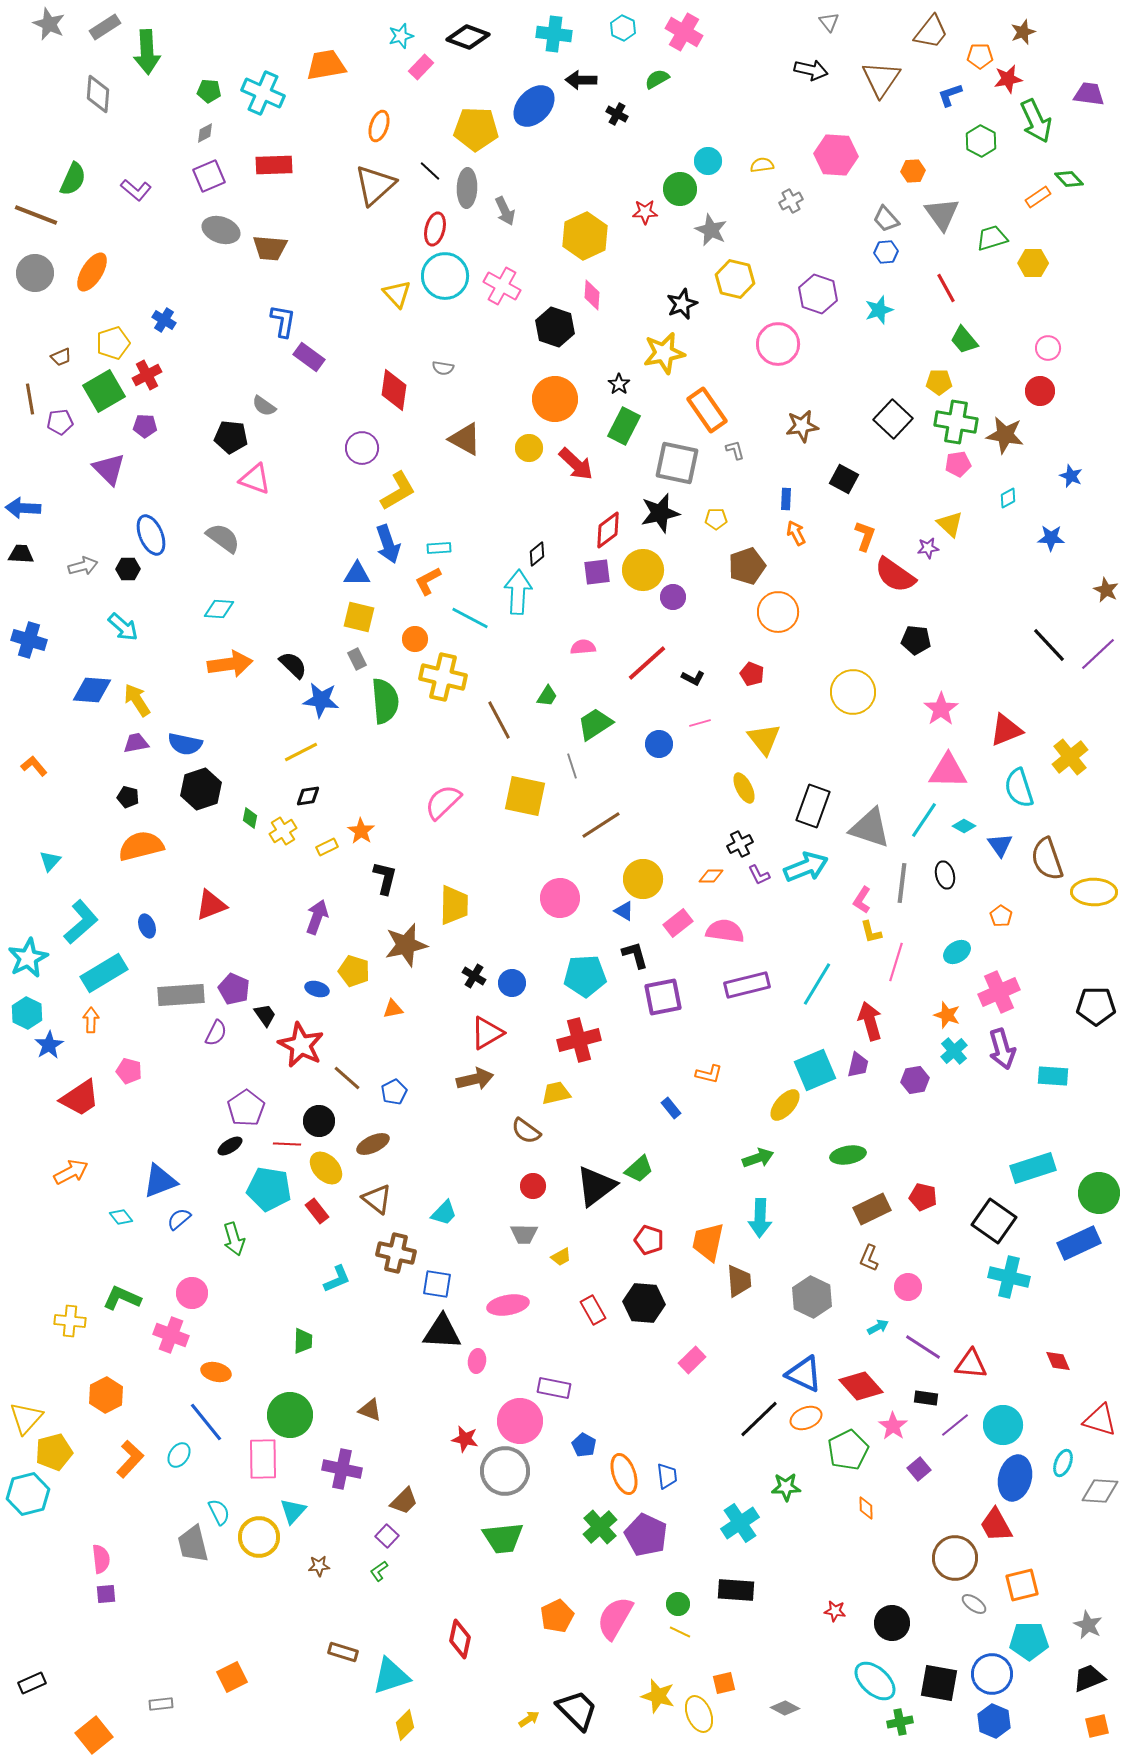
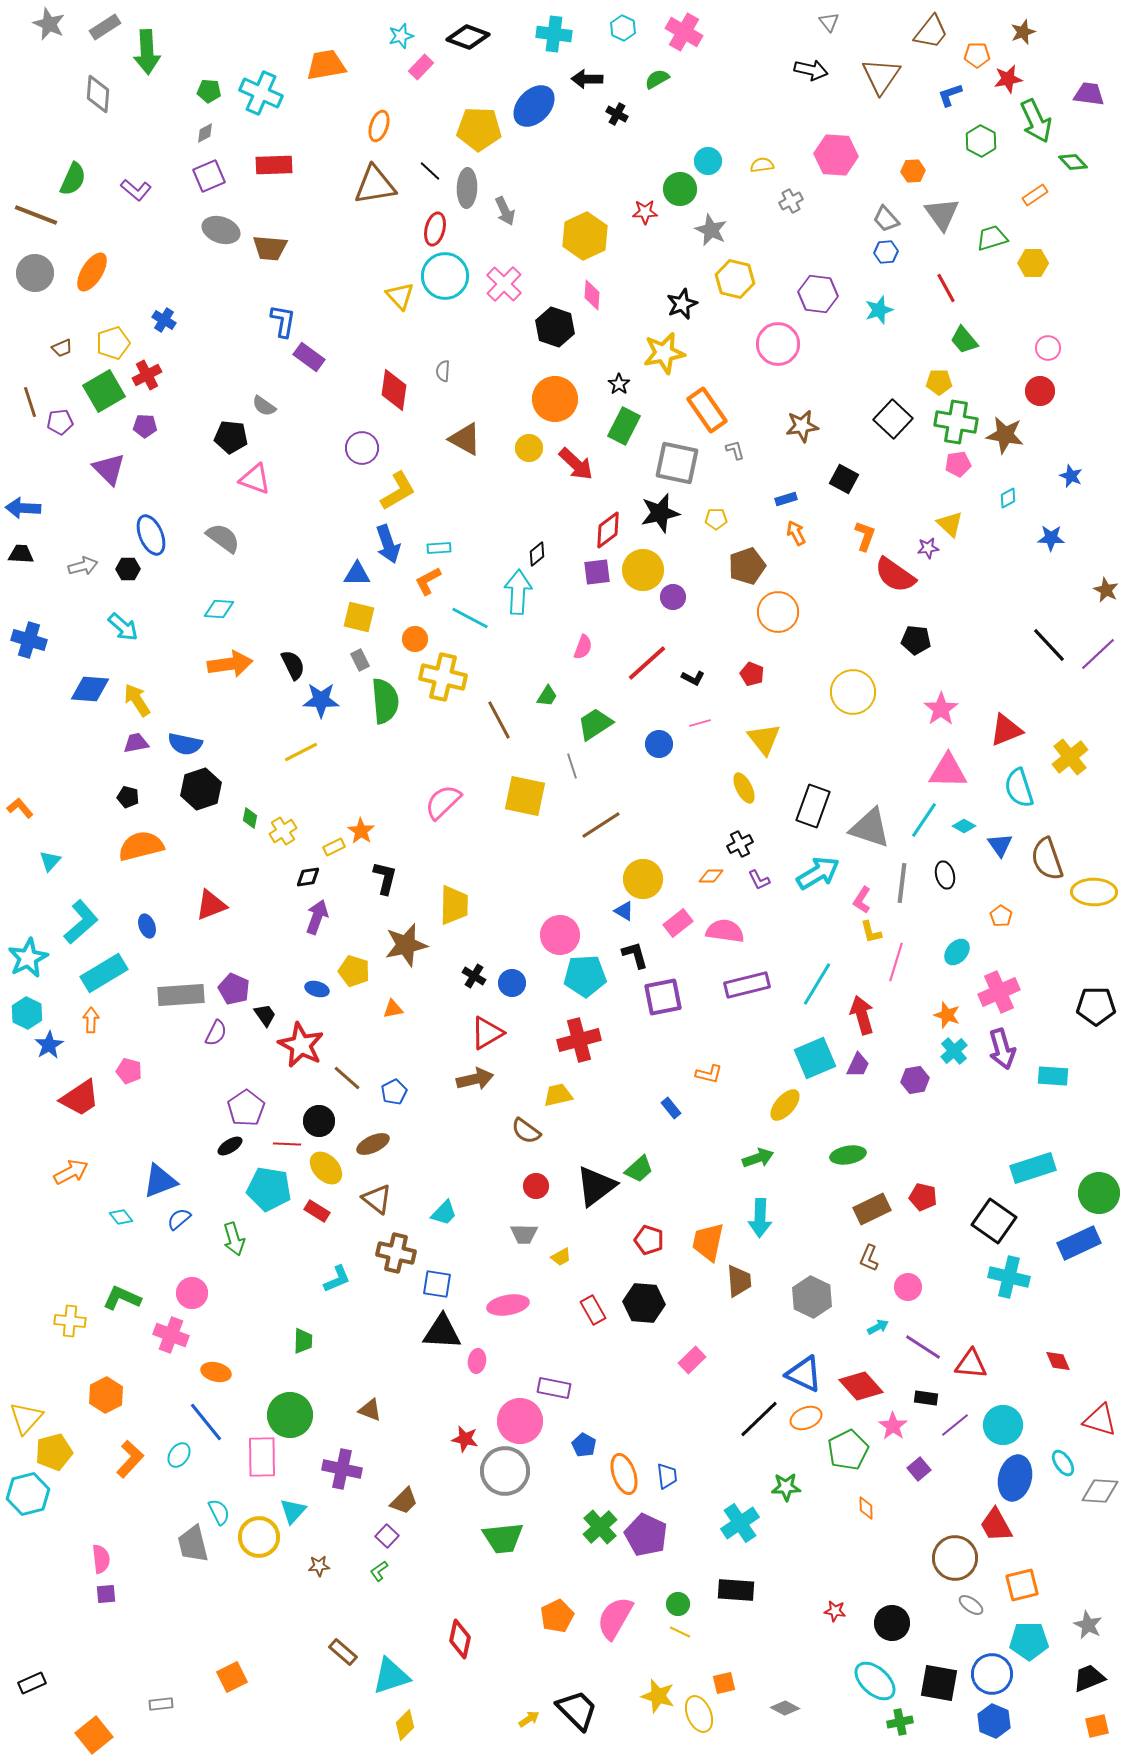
orange pentagon at (980, 56): moved 3 px left, 1 px up
brown triangle at (881, 79): moved 3 px up
black arrow at (581, 80): moved 6 px right, 1 px up
cyan cross at (263, 93): moved 2 px left
yellow pentagon at (476, 129): moved 3 px right
green diamond at (1069, 179): moved 4 px right, 17 px up
brown triangle at (375, 185): rotated 33 degrees clockwise
orange rectangle at (1038, 197): moved 3 px left, 2 px up
pink cross at (502, 286): moved 2 px right, 2 px up; rotated 15 degrees clockwise
yellow triangle at (397, 294): moved 3 px right, 2 px down
purple hexagon at (818, 294): rotated 12 degrees counterclockwise
brown trapezoid at (61, 357): moved 1 px right, 9 px up
gray semicircle at (443, 368): moved 3 px down; rotated 85 degrees clockwise
brown line at (30, 399): moved 3 px down; rotated 8 degrees counterclockwise
blue rectangle at (786, 499): rotated 70 degrees clockwise
pink semicircle at (583, 647): rotated 115 degrees clockwise
gray rectangle at (357, 659): moved 3 px right, 1 px down
black semicircle at (293, 665): rotated 20 degrees clockwise
blue diamond at (92, 690): moved 2 px left, 1 px up
blue star at (321, 700): rotated 6 degrees counterclockwise
orange L-shape at (34, 766): moved 14 px left, 42 px down
black diamond at (308, 796): moved 81 px down
yellow rectangle at (327, 847): moved 7 px right
cyan arrow at (806, 867): moved 12 px right, 6 px down; rotated 9 degrees counterclockwise
purple L-shape at (759, 875): moved 5 px down
pink circle at (560, 898): moved 37 px down
cyan ellipse at (957, 952): rotated 16 degrees counterclockwise
red arrow at (870, 1021): moved 8 px left, 6 px up
purple trapezoid at (858, 1065): rotated 12 degrees clockwise
cyan square at (815, 1070): moved 12 px up
yellow trapezoid at (556, 1093): moved 2 px right, 2 px down
red circle at (533, 1186): moved 3 px right
red rectangle at (317, 1211): rotated 20 degrees counterclockwise
pink rectangle at (263, 1459): moved 1 px left, 2 px up
cyan ellipse at (1063, 1463): rotated 56 degrees counterclockwise
gray ellipse at (974, 1604): moved 3 px left, 1 px down
brown rectangle at (343, 1652): rotated 24 degrees clockwise
